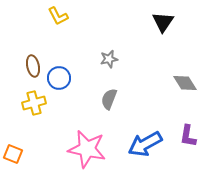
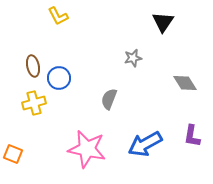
gray star: moved 24 px right, 1 px up
purple L-shape: moved 4 px right
